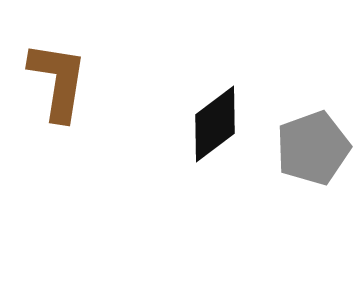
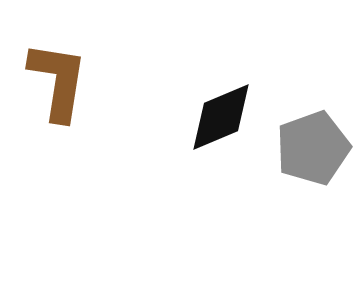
black diamond: moved 6 px right, 7 px up; rotated 14 degrees clockwise
